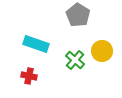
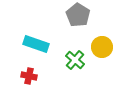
yellow circle: moved 4 px up
